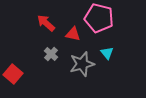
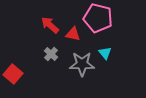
pink pentagon: moved 1 px left
red arrow: moved 4 px right, 2 px down
cyan triangle: moved 2 px left
gray star: rotated 15 degrees clockwise
